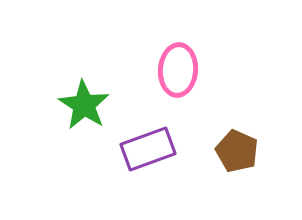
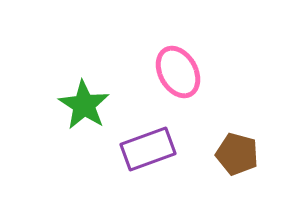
pink ellipse: moved 2 px down; rotated 33 degrees counterclockwise
brown pentagon: moved 3 px down; rotated 9 degrees counterclockwise
